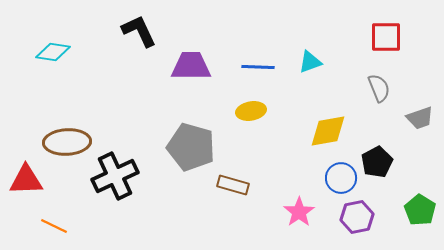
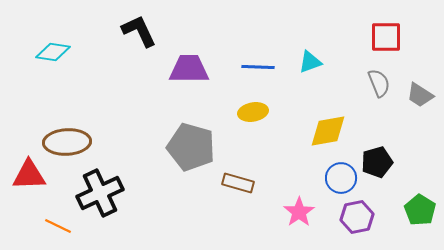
purple trapezoid: moved 2 px left, 3 px down
gray semicircle: moved 5 px up
yellow ellipse: moved 2 px right, 1 px down
gray trapezoid: moved 23 px up; rotated 52 degrees clockwise
black pentagon: rotated 12 degrees clockwise
black cross: moved 15 px left, 17 px down
red triangle: moved 3 px right, 5 px up
brown rectangle: moved 5 px right, 2 px up
orange line: moved 4 px right
